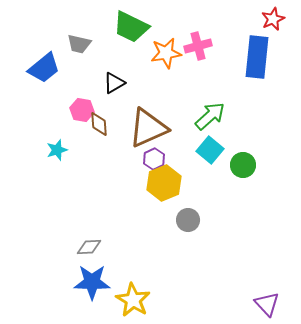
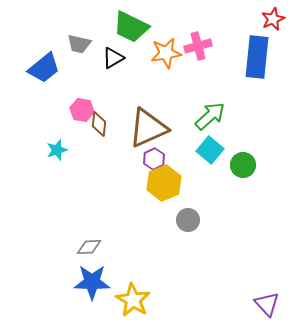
black triangle: moved 1 px left, 25 px up
brown diamond: rotated 10 degrees clockwise
